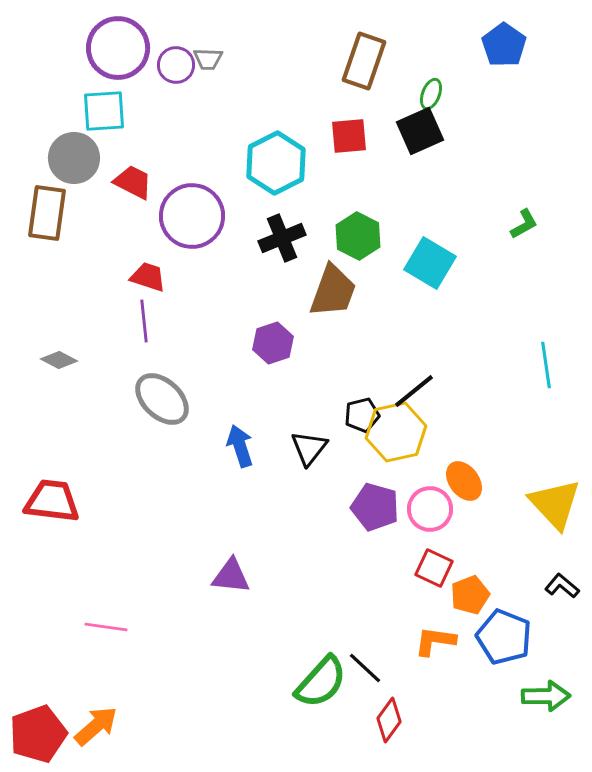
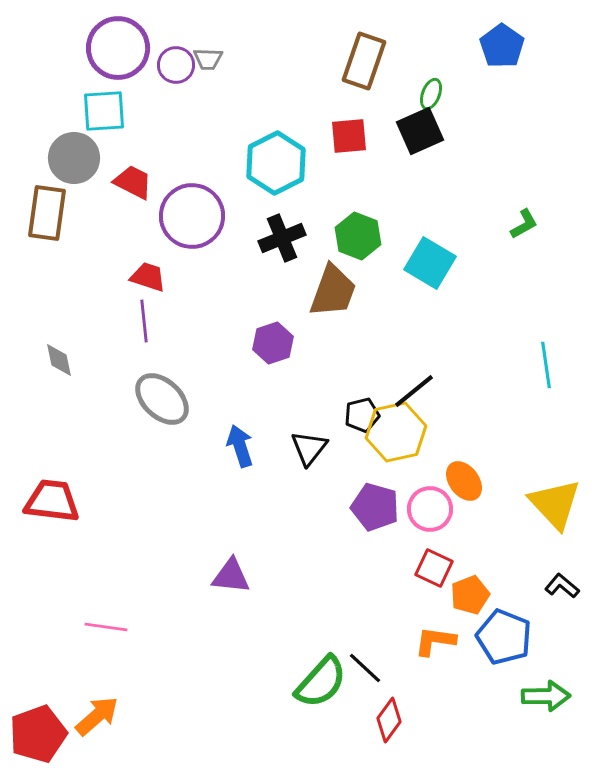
blue pentagon at (504, 45): moved 2 px left, 1 px down
green hexagon at (358, 236): rotated 6 degrees counterclockwise
gray diamond at (59, 360): rotated 51 degrees clockwise
orange arrow at (96, 726): moved 1 px right, 10 px up
